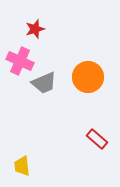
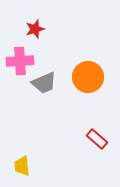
pink cross: rotated 28 degrees counterclockwise
